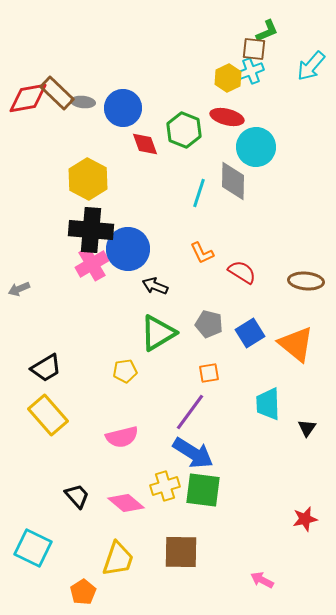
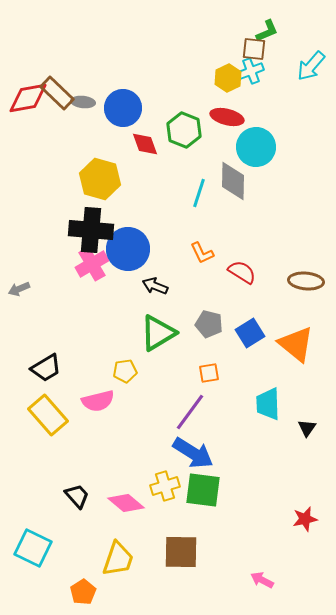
yellow hexagon at (88, 179): moved 12 px right; rotated 12 degrees counterclockwise
pink semicircle at (122, 437): moved 24 px left, 36 px up
